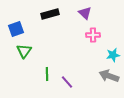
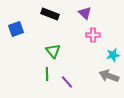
black rectangle: rotated 36 degrees clockwise
green triangle: moved 29 px right; rotated 14 degrees counterclockwise
